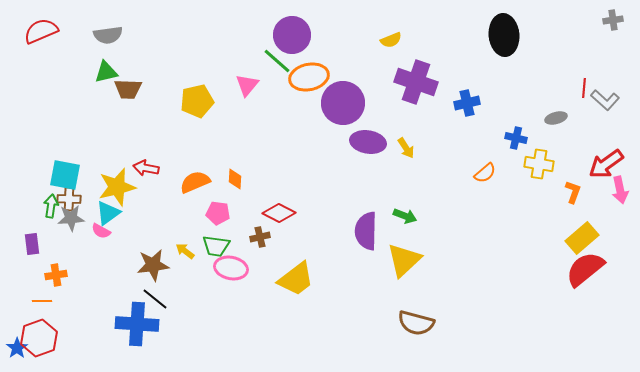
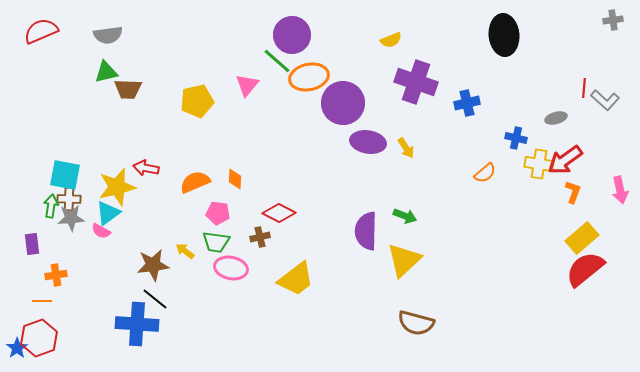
red arrow at (606, 164): moved 41 px left, 4 px up
green trapezoid at (216, 246): moved 4 px up
